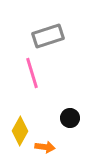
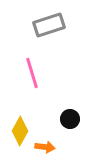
gray rectangle: moved 1 px right, 11 px up
black circle: moved 1 px down
